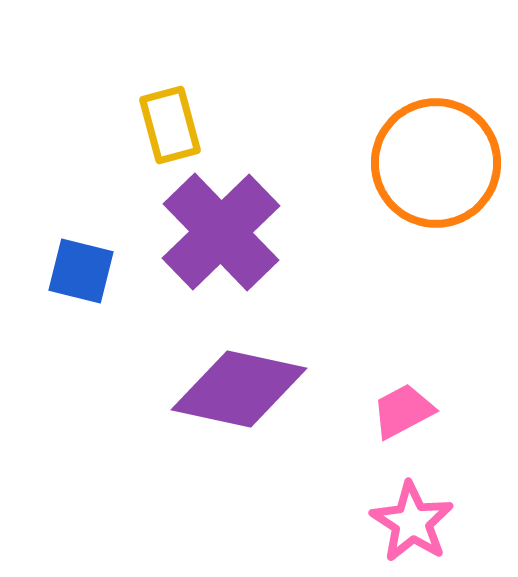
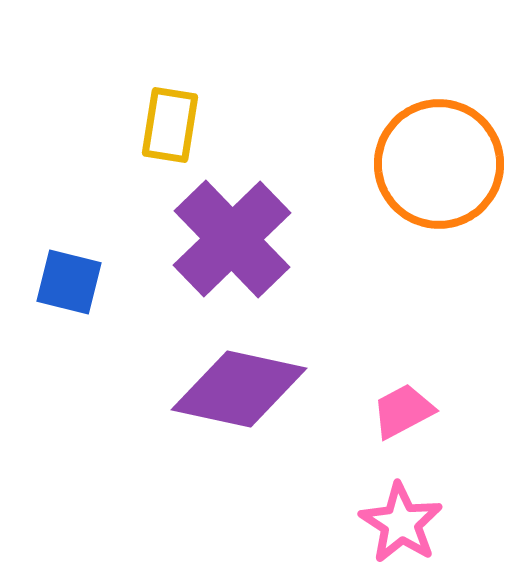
yellow rectangle: rotated 24 degrees clockwise
orange circle: moved 3 px right, 1 px down
purple cross: moved 11 px right, 7 px down
blue square: moved 12 px left, 11 px down
pink star: moved 11 px left, 1 px down
